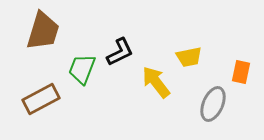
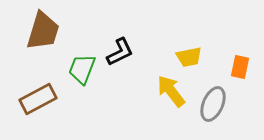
orange rectangle: moved 1 px left, 5 px up
yellow arrow: moved 15 px right, 9 px down
brown rectangle: moved 3 px left
